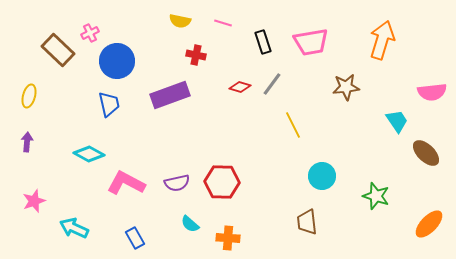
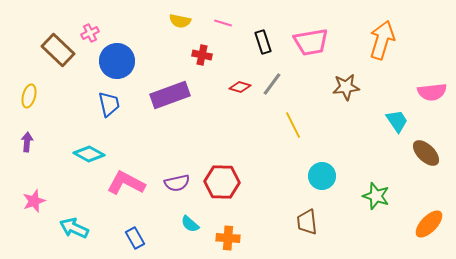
red cross: moved 6 px right
